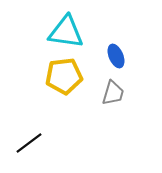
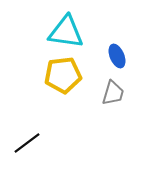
blue ellipse: moved 1 px right
yellow pentagon: moved 1 px left, 1 px up
black line: moved 2 px left
